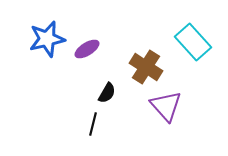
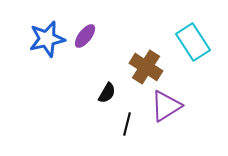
cyan rectangle: rotated 9 degrees clockwise
purple ellipse: moved 2 px left, 13 px up; rotated 20 degrees counterclockwise
purple triangle: rotated 40 degrees clockwise
black line: moved 34 px right
